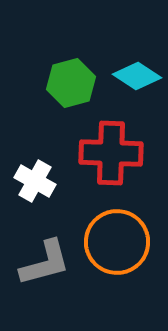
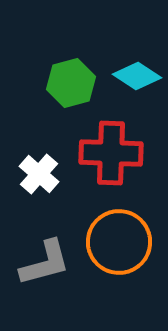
white cross: moved 4 px right, 7 px up; rotated 12 degrees clockwise
orange circle: moved 2 px right
